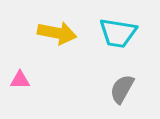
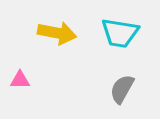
cyan trapezoid: moved 2 px right
